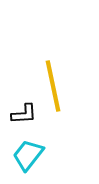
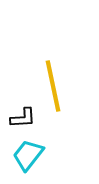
black L-shape: moved 1 px left, 4 px down
